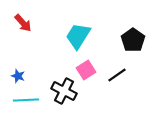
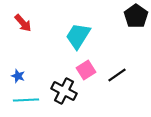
black pentagon: moved 3 px right, 24 px up
